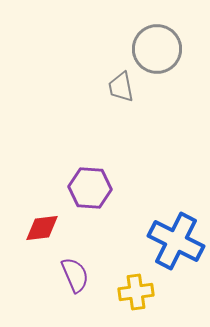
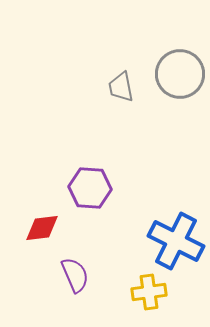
gray circle: moved 23 px right, 25 px down
yellow cross: moved 13 px right
